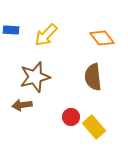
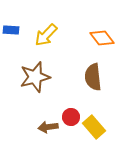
brown arrow: moved 26 px right, 22 px down
